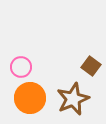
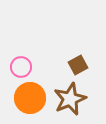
brown square: moved 13 px left, 1 px up; rotated 24 degrees clockwise
brown star: moved 3 px left
